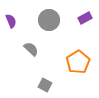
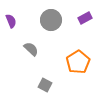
gray circle: moved 2 px right
